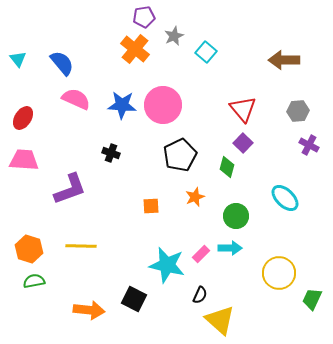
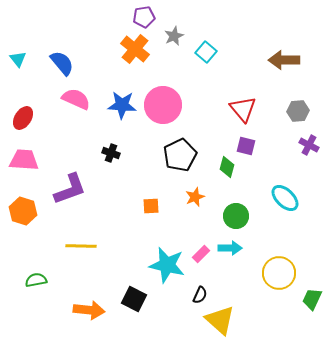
purple square: moved 3 px right, 3 px down; rotated 30 degrees counterclockwise
orange hexagon: moved 6 px left, 38 px up
green semicircle: moved 2 px right, 1 px up
